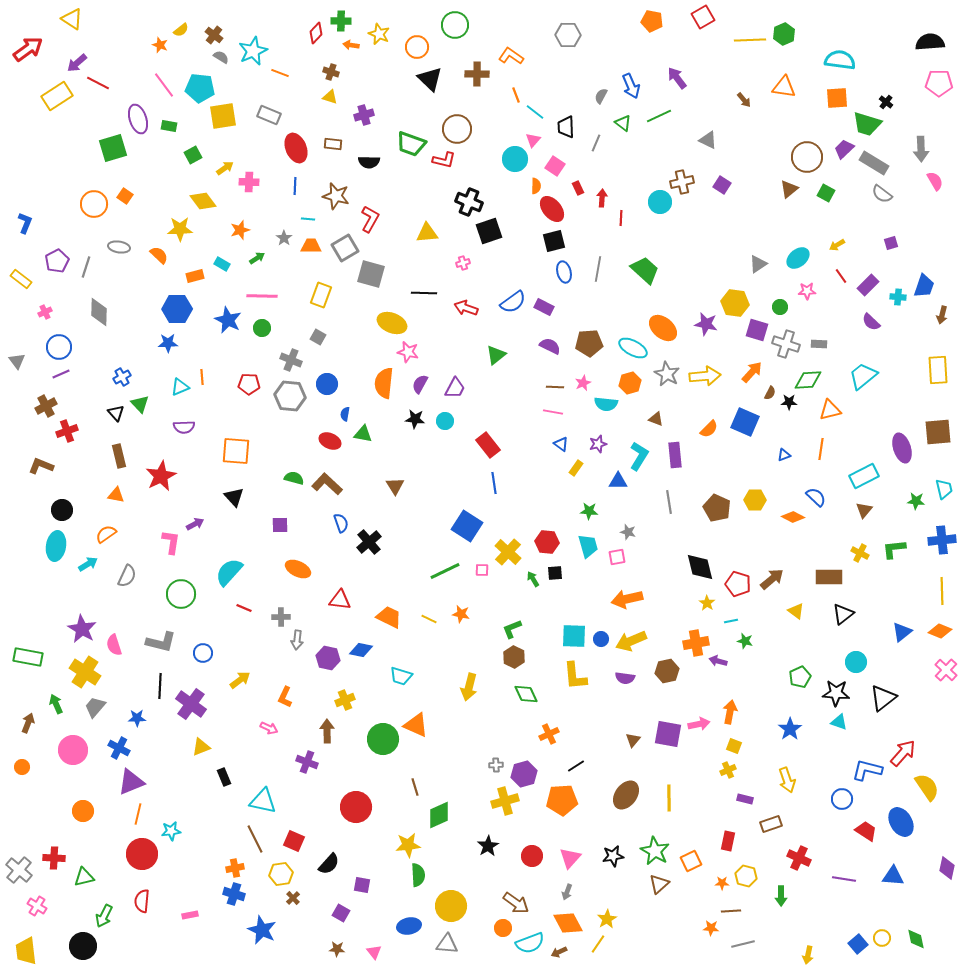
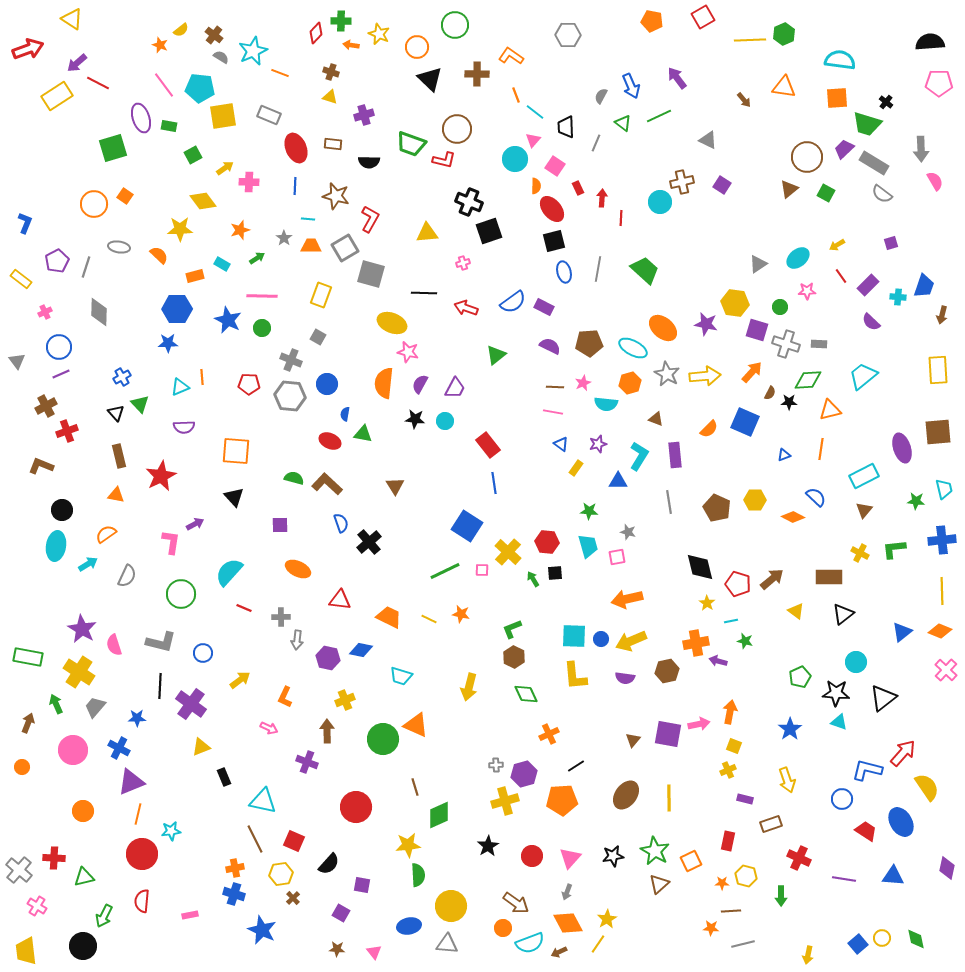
red arrow at (28, 49): rotated 16 degrees clockwise
purple ellipse at (138, 119): moved 3 px right, 1 px up
yellow cross at (85, 672): moved 6 px left
